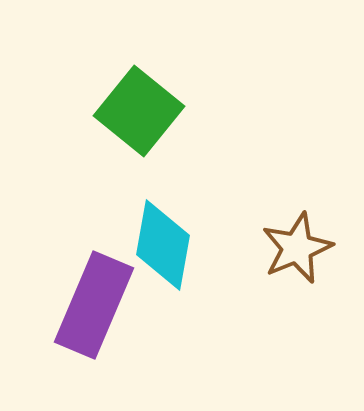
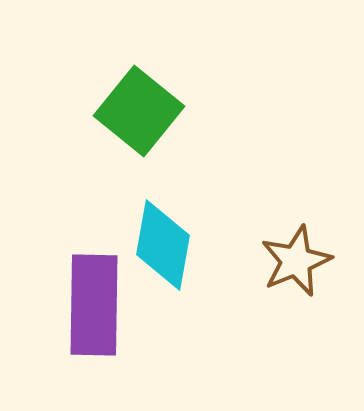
brown star: moved 1 px left, 13 px down
purple rectangle: rotated 22 degrees counterclockwise
